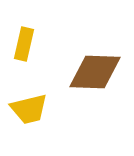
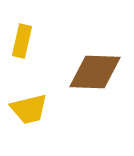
yellow rectangle: moved 2 px left, 3 px up
